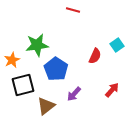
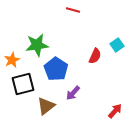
black square: moved 1 px up
red arrow: moved 3 px right, 21 px down
purple arrow: moved 1 px left, 1 px up
